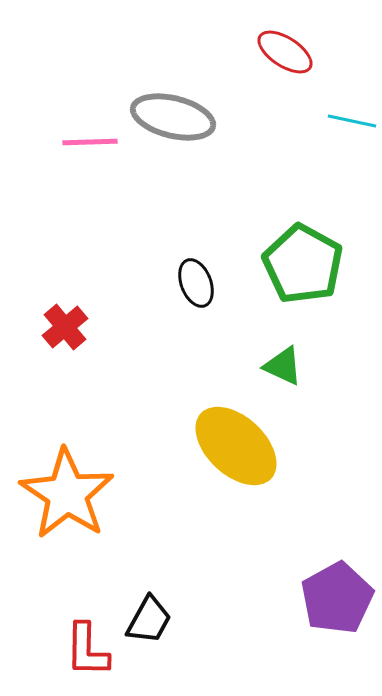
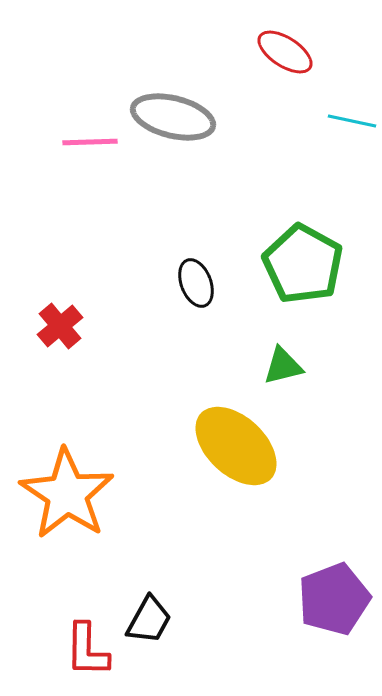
red cross: moved 5 px left, 1 px up
green triangle: rotated 39 degrees counterclockwise
purple pentagon: moved 3 px left, 1 px down; rotated 8 degrees clockwise
